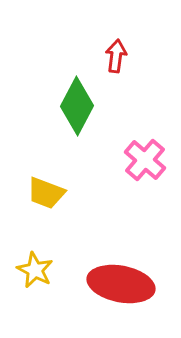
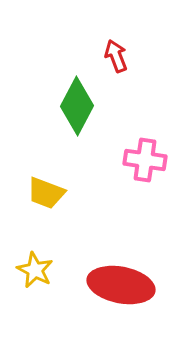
red arrow: rotated 28 degrees counterclockwise
pink cross: rotated 33 degrees counterclockwise
red ellipse: moved 1 px down
